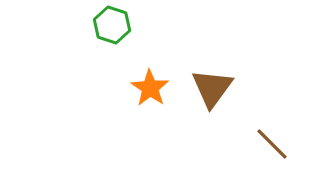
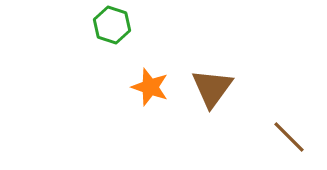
orange star: moved 1 px up; rotated 15 degrees counterclockwise
brown line: moved 17 px right, 7 px up
